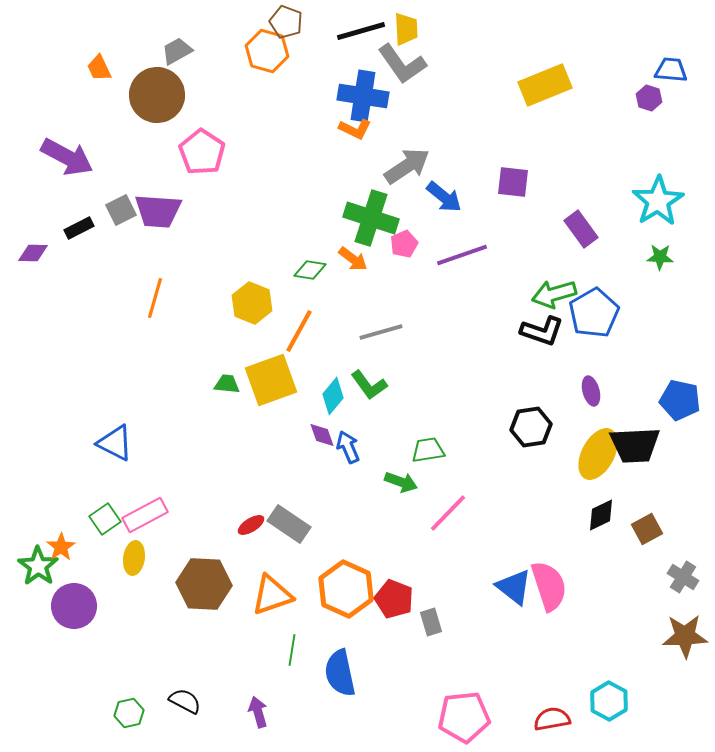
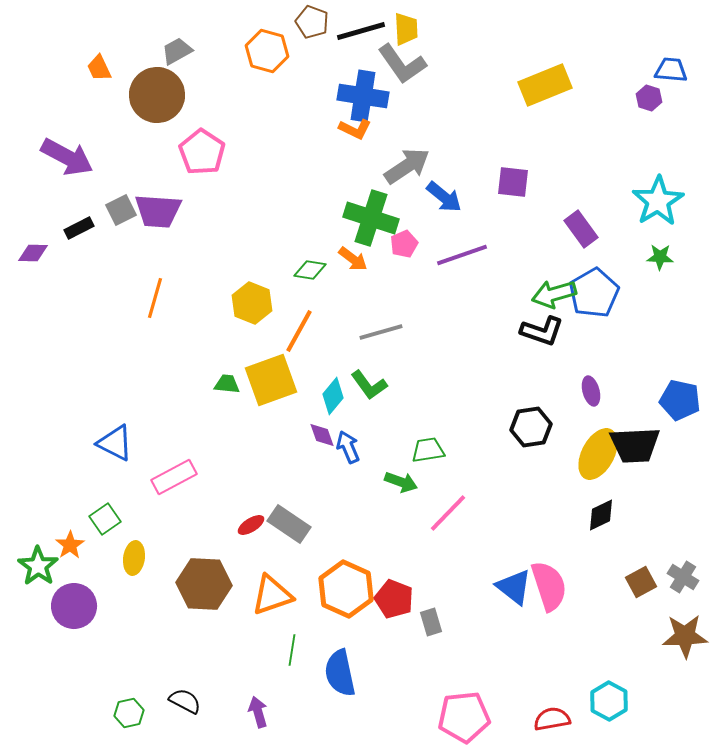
brown pentagon at (286, 22): moved 26 px right
blue pentagon at (594, 313): moved 20 px up
pink rectangle at (145, 515): moved 29 px right, 38 px up
brown square at (647, 529): moved 6 px left, 53 px down
orange star at (61, 547): moved 9 px right, 2 px up
